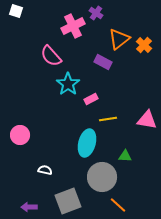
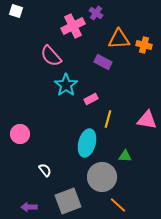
orange triangle: rotated 35 degrees clockwise
orange cross: rotated 28 degrees counterclockwise
cyan star: moved 2 px left, 1 px down
yellow line: rotated 66 degrees counterclockwise
pink circle: moved 1 px up
white semicircle: rotated 40 degrees clockwise
